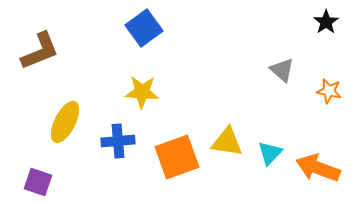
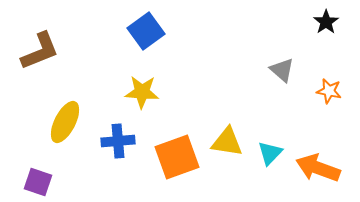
blue square: moved 2 px right, 3 px down
